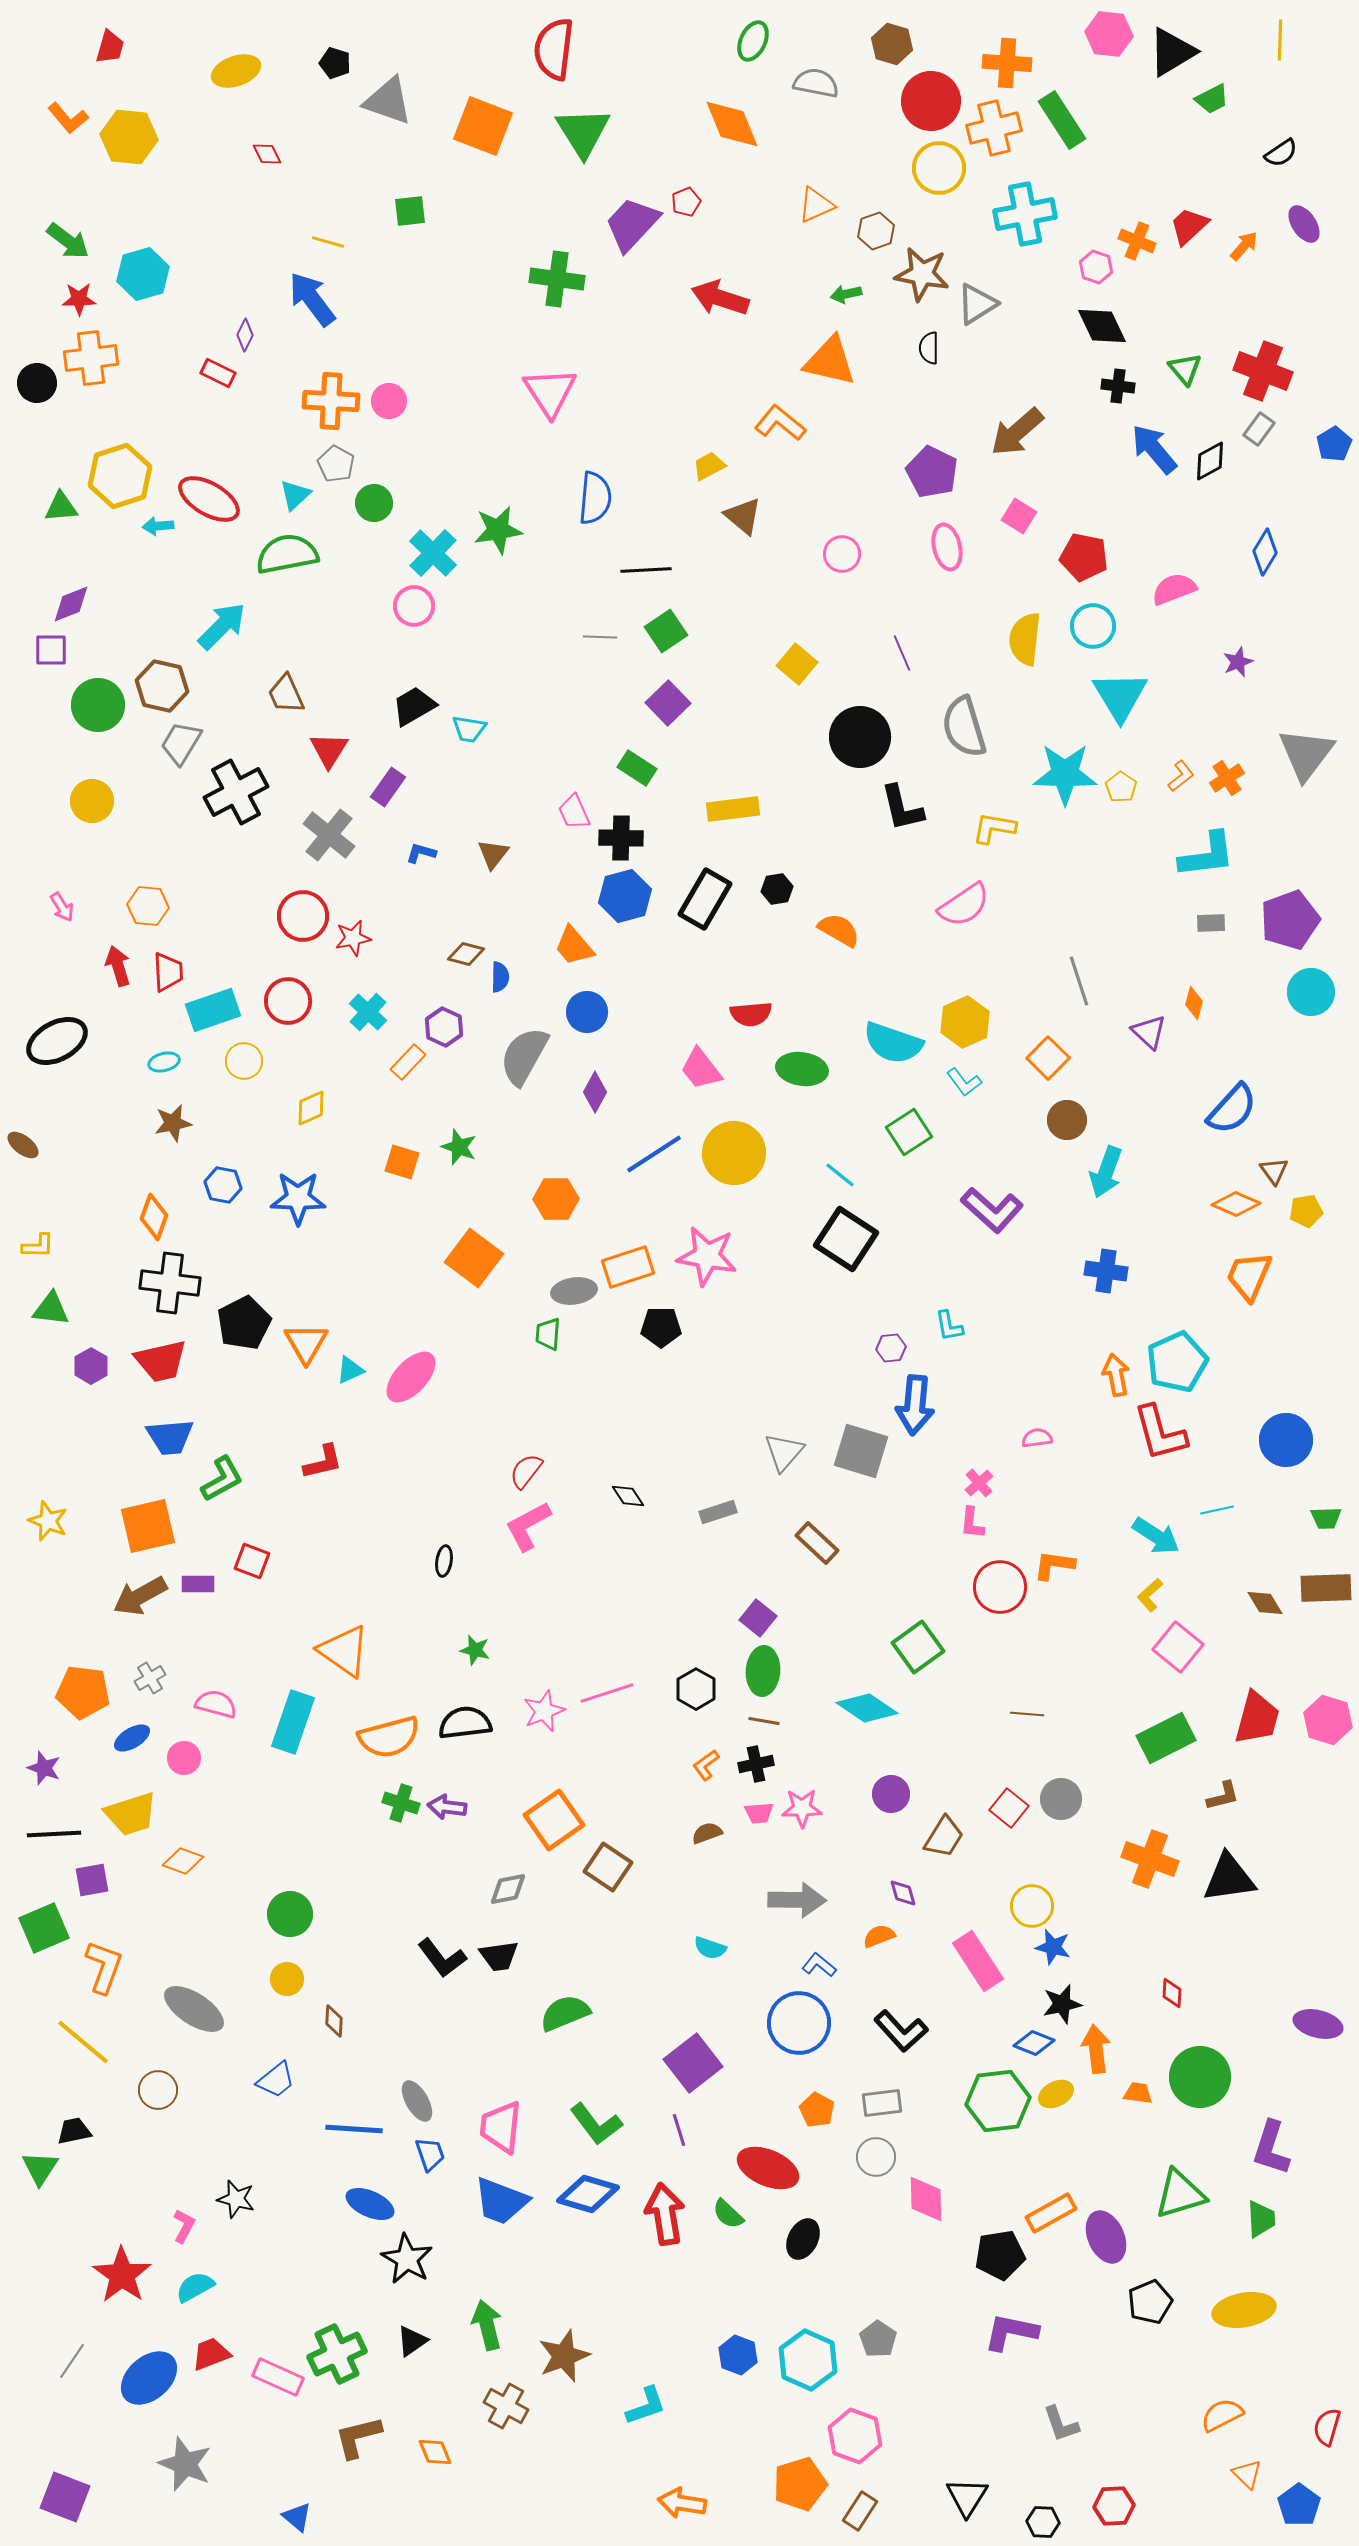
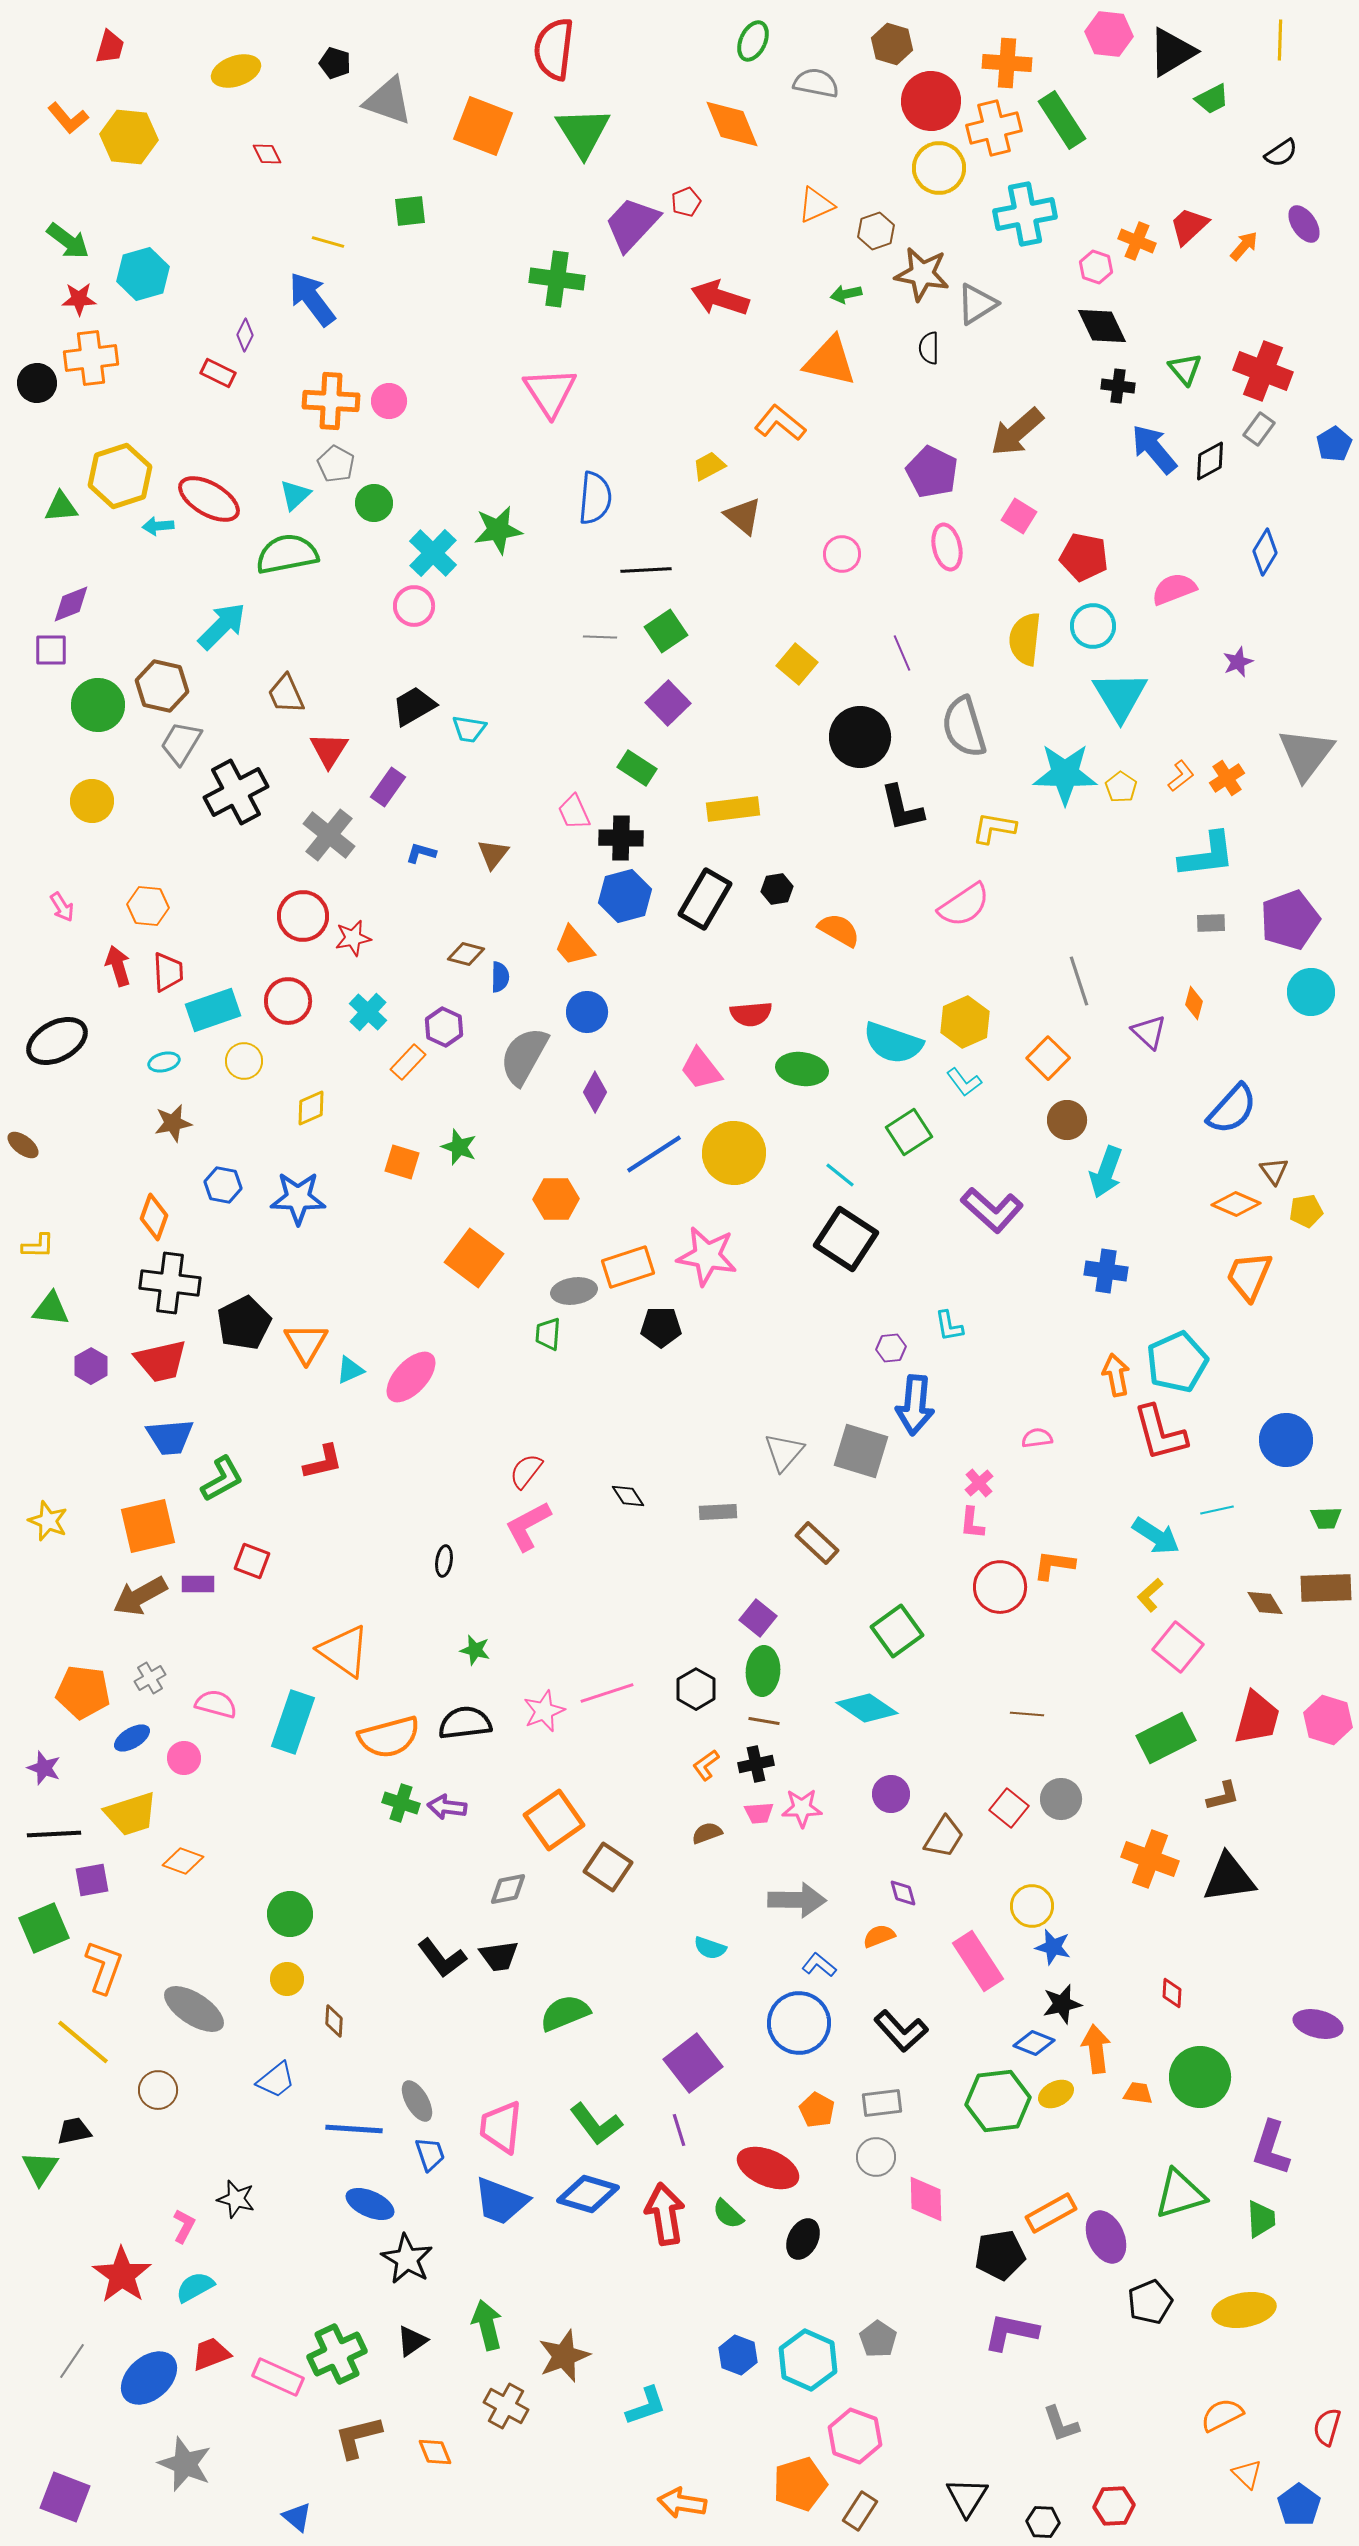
gray rectangle at (718, 1512): rotated 15 degrees clockwise
green square at (918, 1647): moved 21 px left, 16 px up
